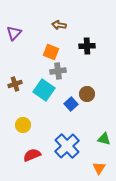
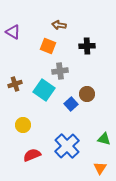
purple triangle: moved 1 px left, 1 px up; rotated 42 degrees counterclockwise
orange square: moved 3 px left, 6 px up
gray cross: moved 2 px right
orange triangle: moved 1 px right
